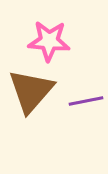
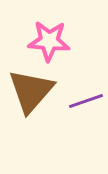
purple line: rotated 8 degrees counterclockwise
